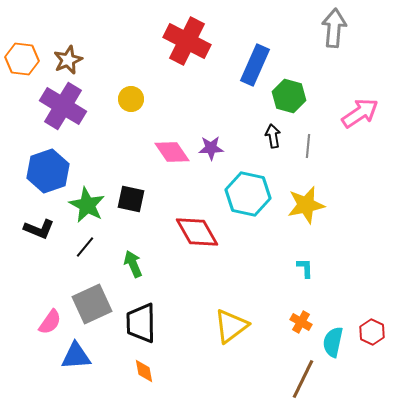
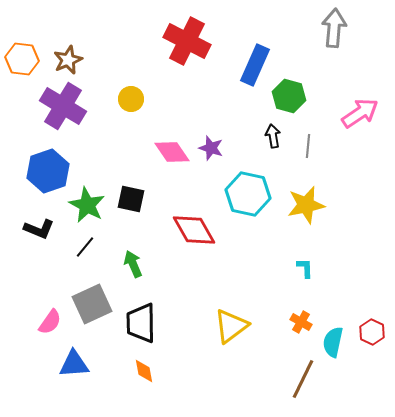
purple star: rotated 20 degrees clockwise
red diamond: moved 3 px left, 2 px up
blue triangle: moved 2 px left, 8 px down
